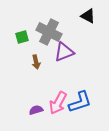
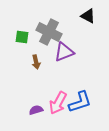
green square: rotated 24 degrees clockwise
